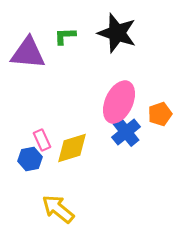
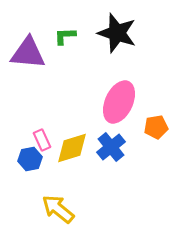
orange pentagon: moved 4 px left, 13 px down; rotated 10 degrees clockwise
blue cross: moved 15 px left, 15 px down
